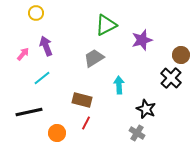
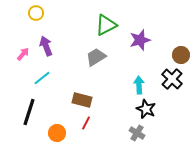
purple star: moved 2 px left
gray trapezoid: moved 2 px right, 1 px up
black cross: moved 1 px right, 1 px down
cyan arrow: moved 20 px right
black line: rotated 60 degrees counterclockwise
